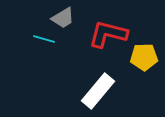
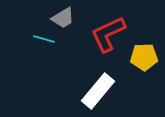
red L-shape: rotated 39 degrees counterclockwise
